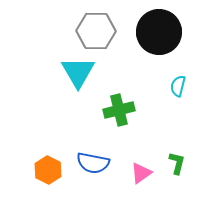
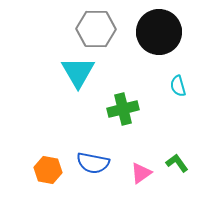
gray hexagon: moved 2 px up
cyan semicircle: rotated 30 degrees counterclockwise
green cross: moved 4 px right, 1 px up
green L-shape: rotated 50 degrees counterclockwise
orange hexagon: rotated 16 degrees counterclockwise
